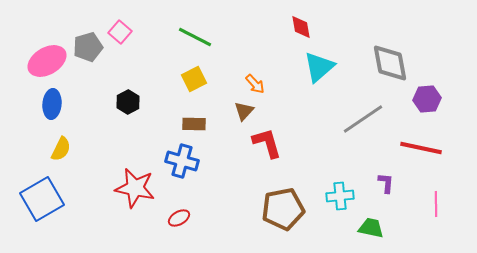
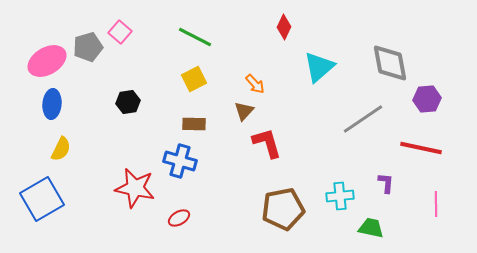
red diamond: moved 17 px left; rotated 35 degrees clockwise
black hexagon: rotated 20 degrees clockwise
blue cross: moved 2 px left
